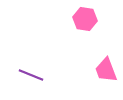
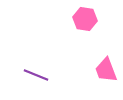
purple line: moved 5 px right
